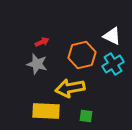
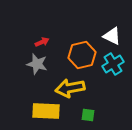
green square: moved 2 px right, 1 px up
